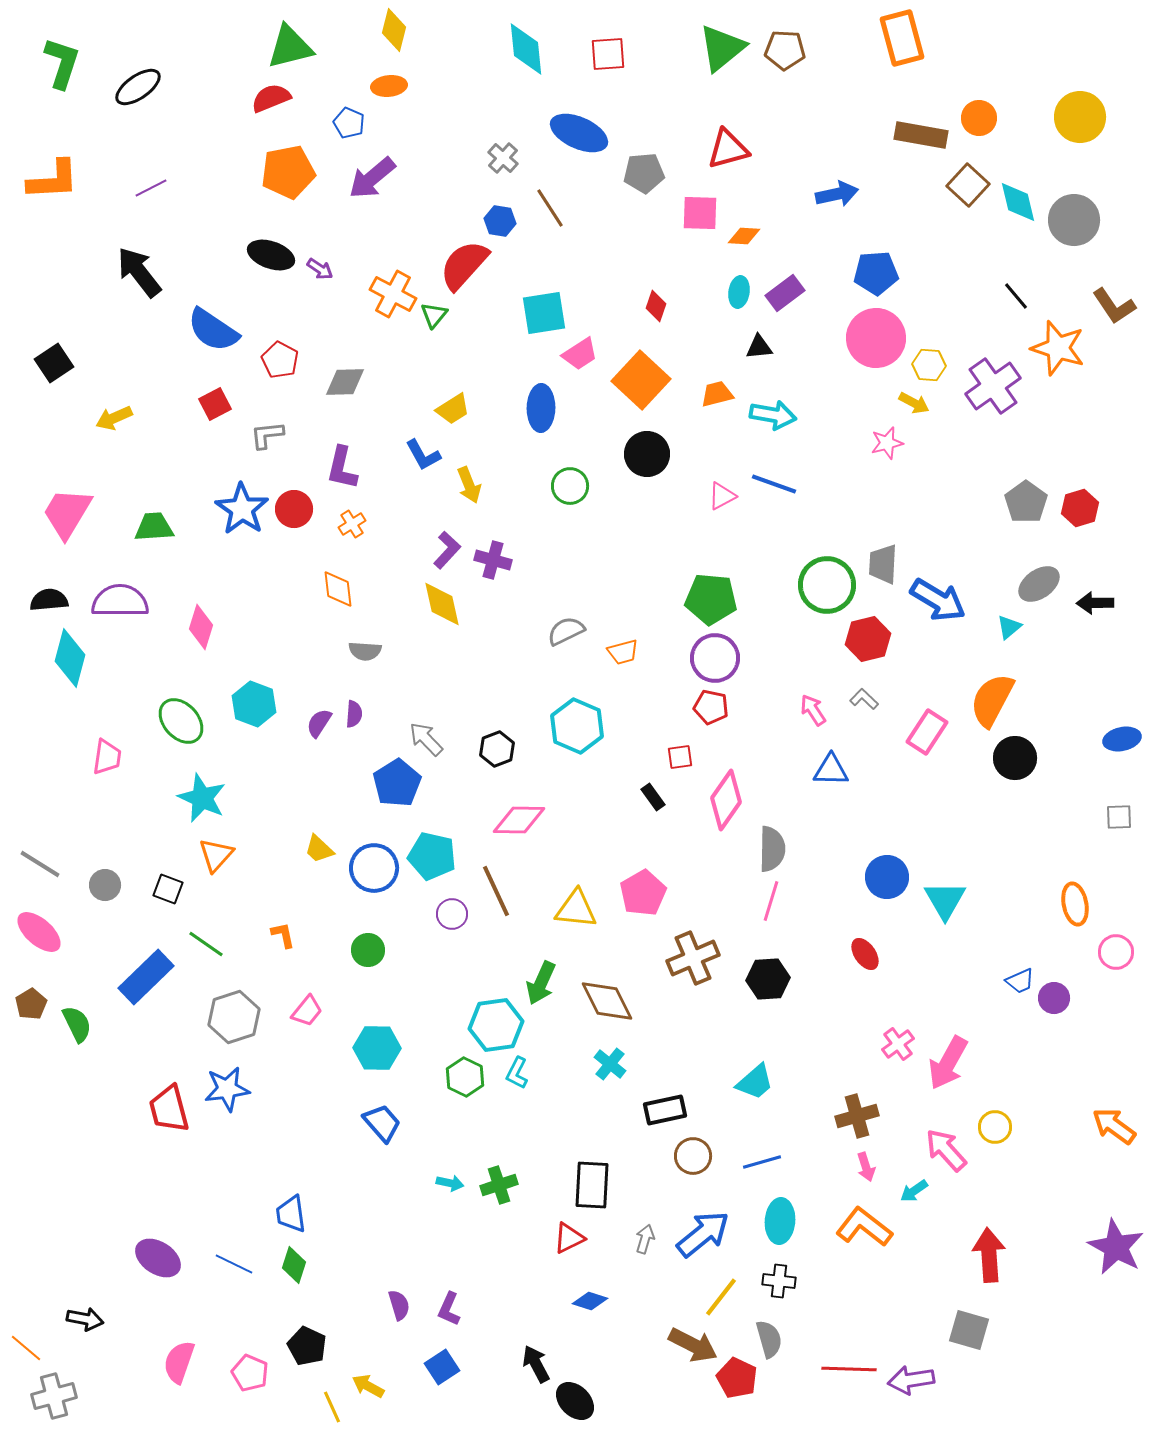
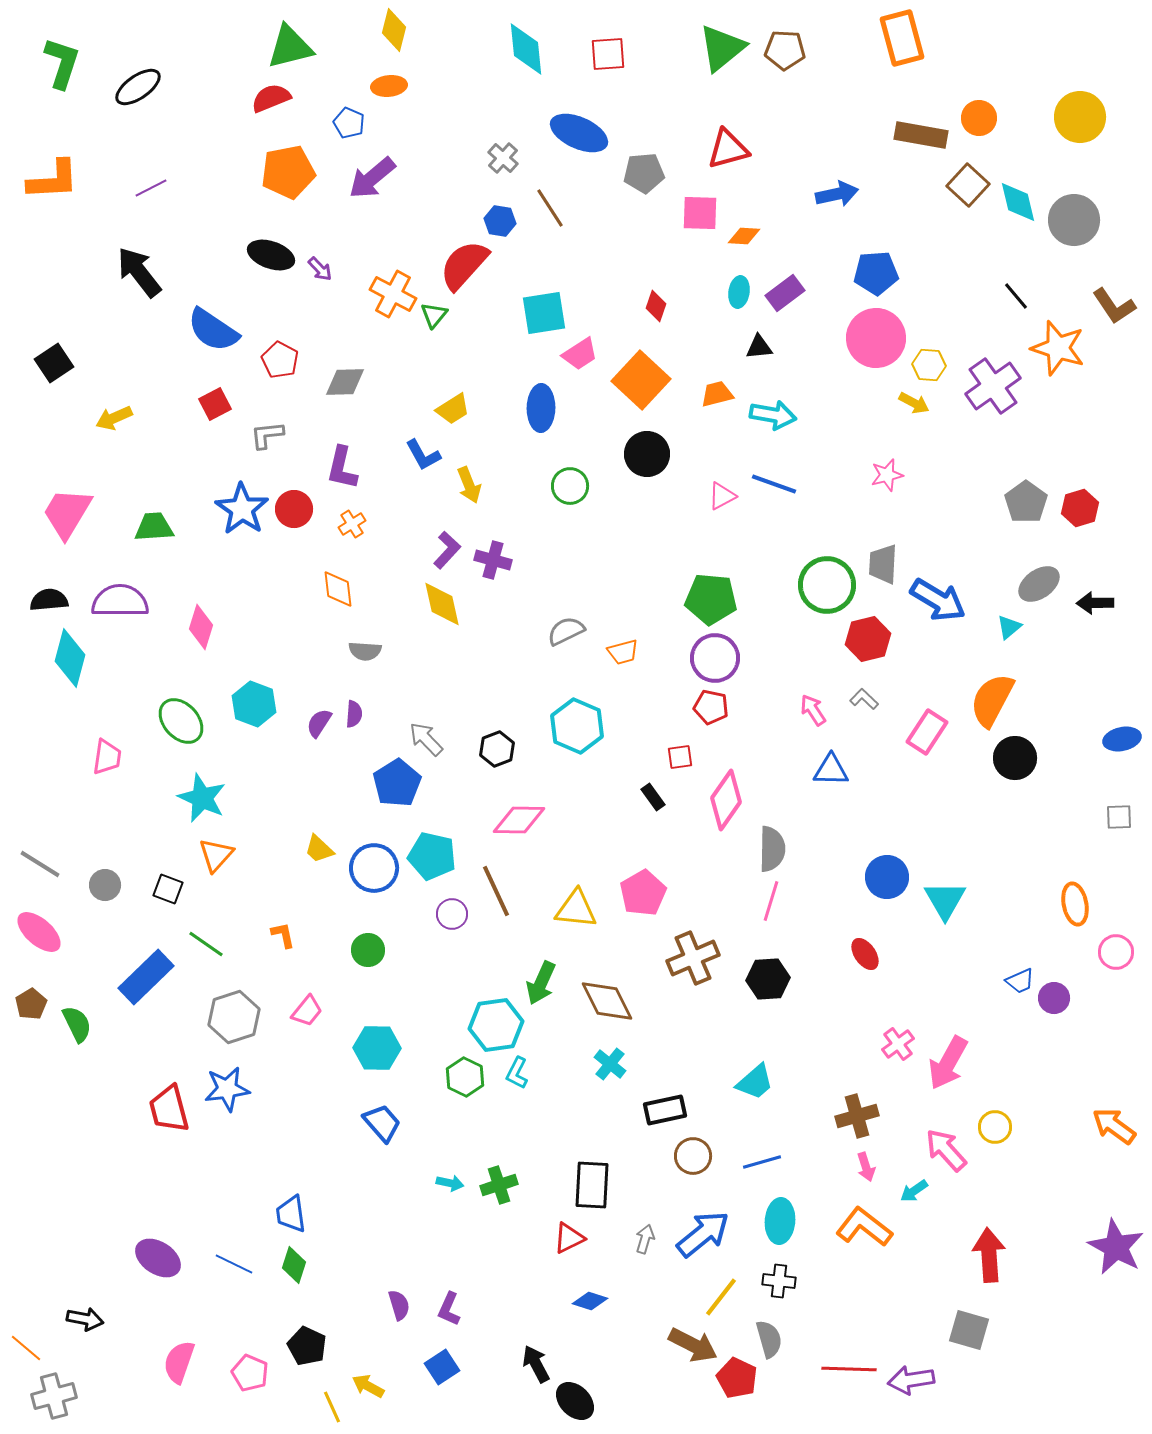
purple arrow at (320, 269): rotated 12 degrees clockwise
pink star at (887, 443): moved 32 px down
